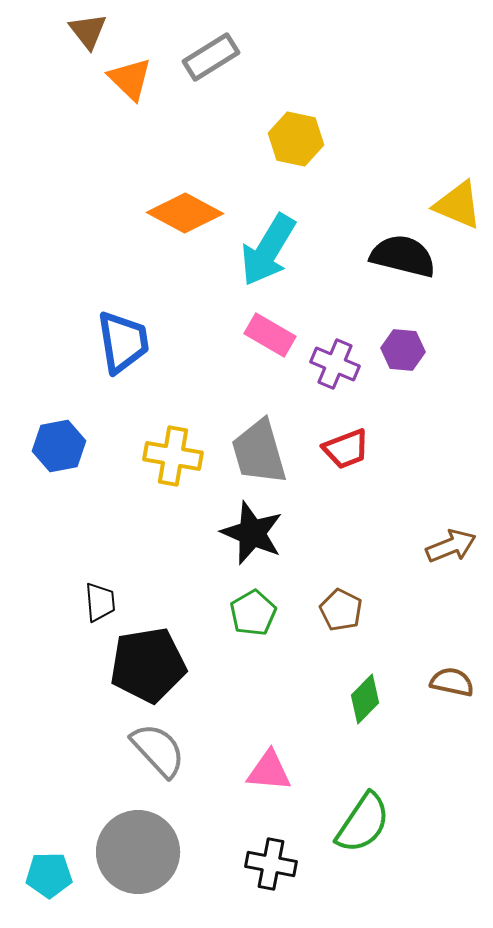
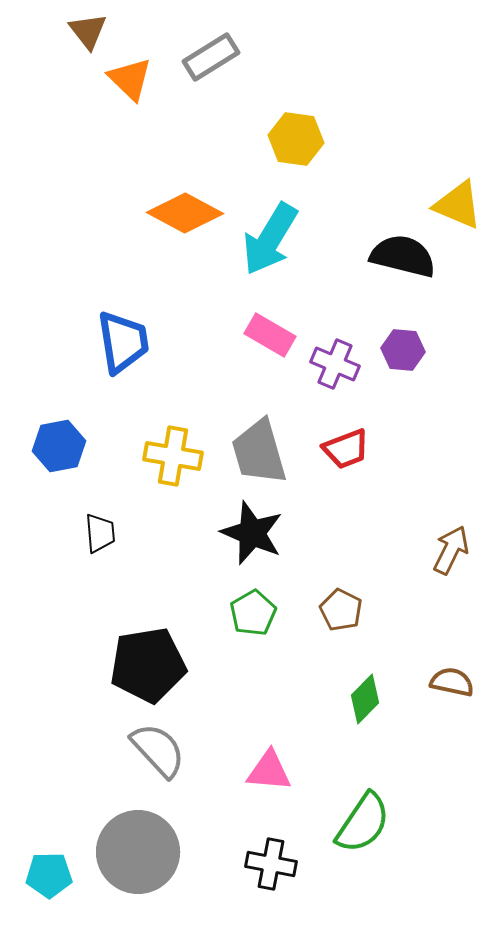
yellow hexagon: rotated 4 degrees counterclockwise
cyan arrow: moved 2 px right, 11 px up
brown arrow: moved 4 px down; rotated 42 degrees counterclockwise
black trapezoid: moved 69 px up
